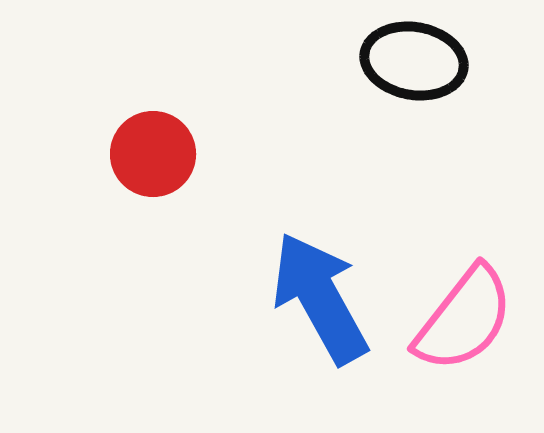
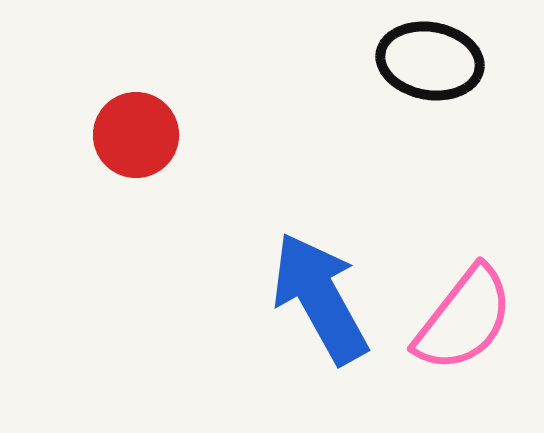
black ellipse: moved 16 px right
red circle: moved 17 px left, 19 px up
